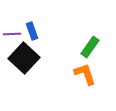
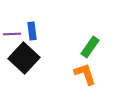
blue rectangle: rotated 12 degrees clockwise
